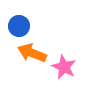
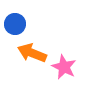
blue circle: moved 4 px left, 2 px up
